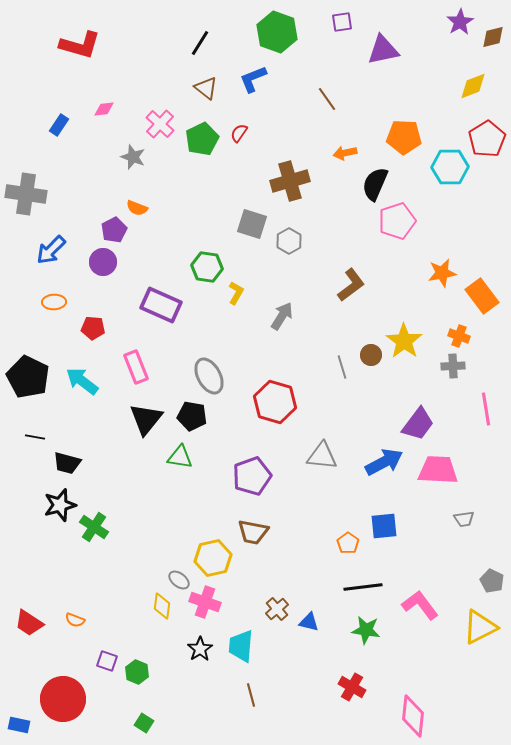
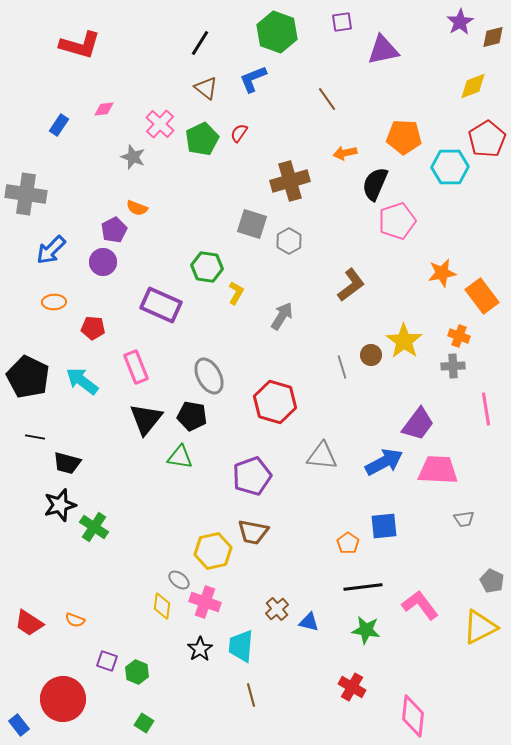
yellow hexagon at (213, 558): moved 7 px up
blue rectangle at (19, 725): rotated 40 degrees clockwise
